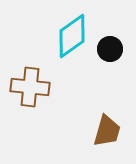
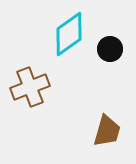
cyan diamond: moved 3 px left, 2 px up
brown cross: rotated 27 degrees counterclockwise
